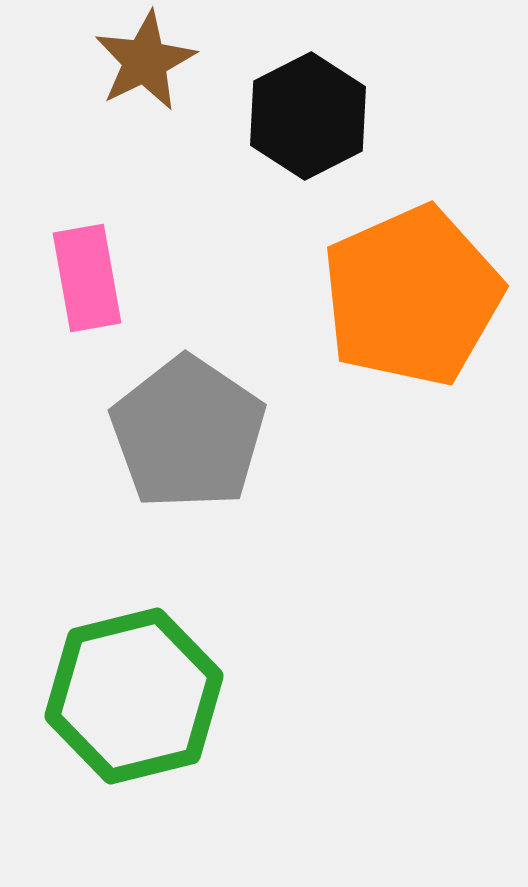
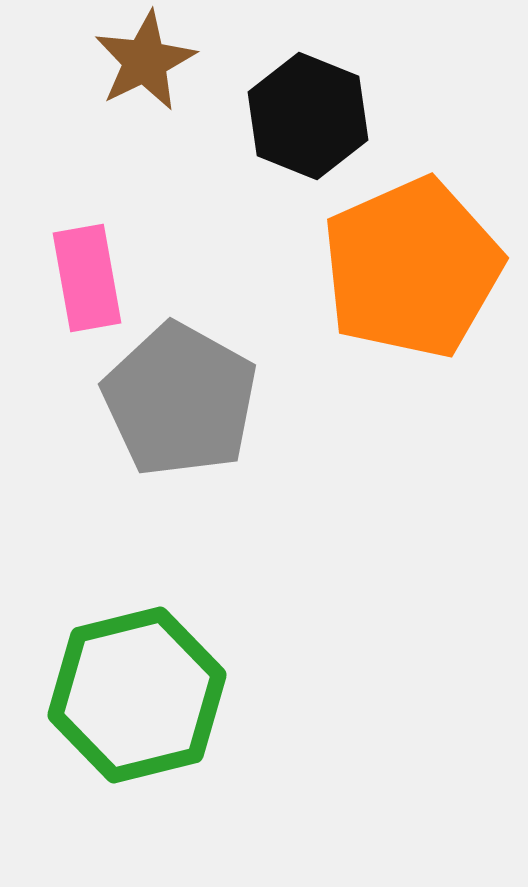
black hexagon: rotated 11 degrees counterclockwise
orange pentagon: moved 28 px up
gray pentagon: moved 8 px left, 33 px up; rotated 5 degrees counterclockwise
green hexagon: moved 3 px right, 1 px up
